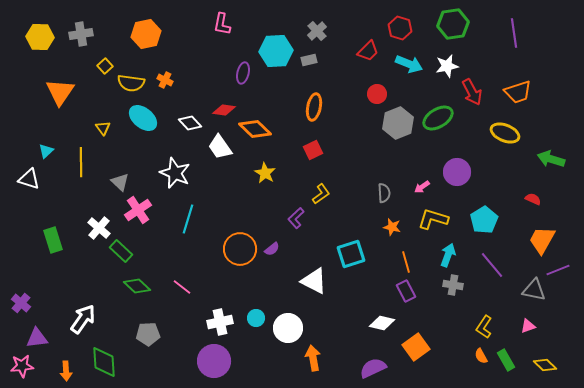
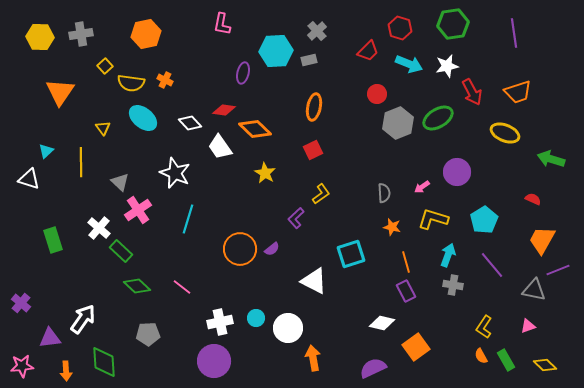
purple triangle at (37, 338): moved 13 px right
